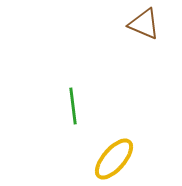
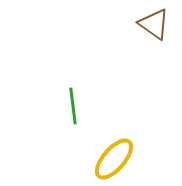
brown triangle: moved 10 px right; rotated 12 degrees clockwise
